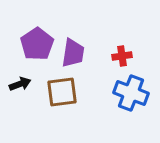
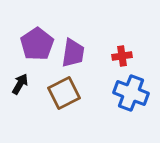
black arrow: rotated 40 degrees counterclockwise
brown square: moved 2 px right, 1 px down; rotated 20 degrees counterclockwise
